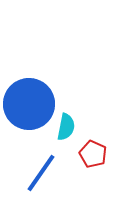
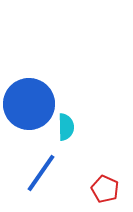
cyan semicircle: rotated 12 degrees counterclockwise
red pentagon: moved 12 px right, 35 px down
